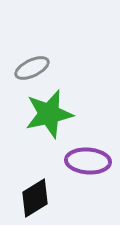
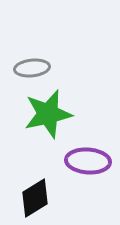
gray ellipse: rotated 20 degrees clockwise
green star: moved 1 px left
